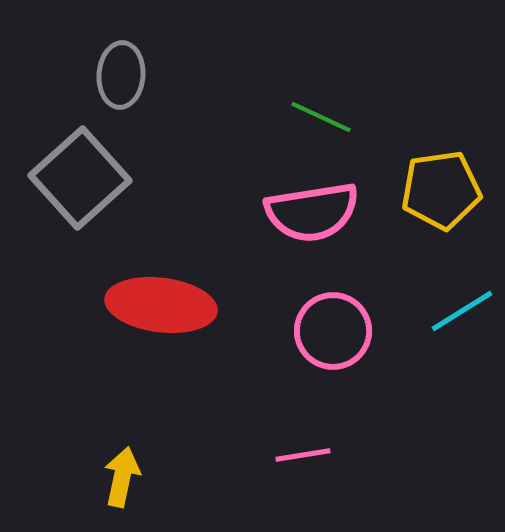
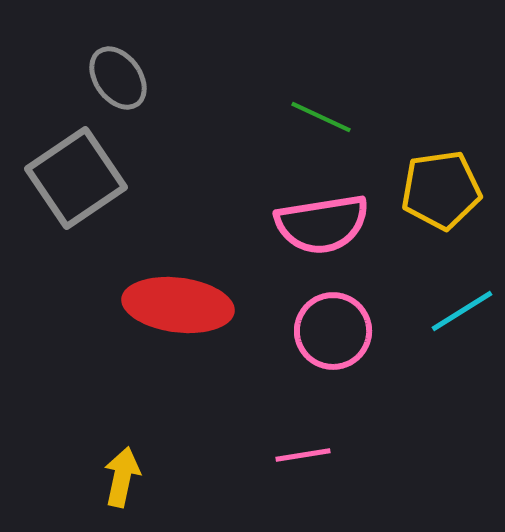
gray ellipse: moved 3 px left, 3 px down; rotated 40 degrees counterclockwise
gray square: moved 4 px left; rotated 8 degrees clockwise
pink semicircle: moved 10 px right, 12 px down
red ellipse: moved 17 px right
